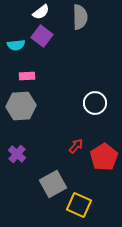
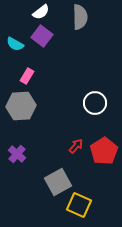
cyan semicircle: moved 1 px left, 1 px up; rotated 36 degrees clockwise
pink rectangle: rotated 56 degrees counterclockwise
red pentagon: moved 6 px up
gray square: moved 5 px right, 2 px up
